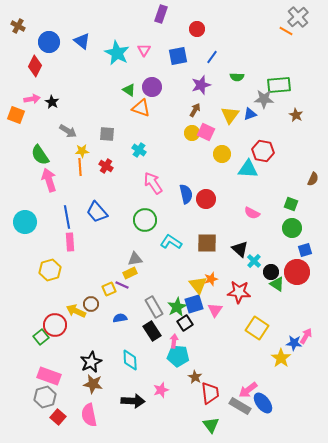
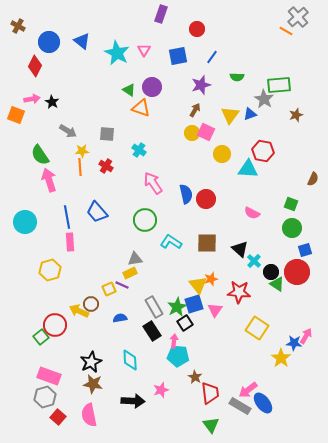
gray star at (264, 99): rotated 30 degrees clockwise
brown star at (296, 115): rotated 24 degrees clockwise
yellow arrow at (76, 311): moved 3 px right
